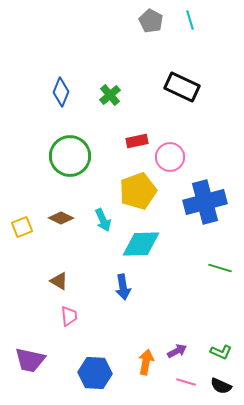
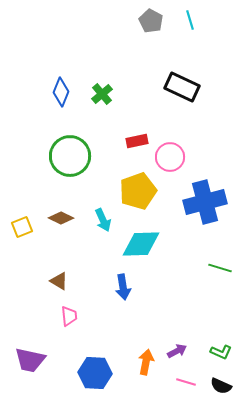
green cross: moved 8 px left, 1 px up
